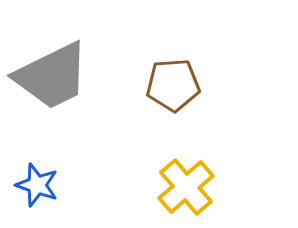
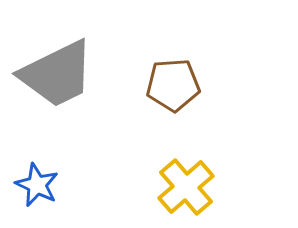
gray trapezoid: moved 5 px right, 2 px up
blue star: rotated 6 degrees clockwise
